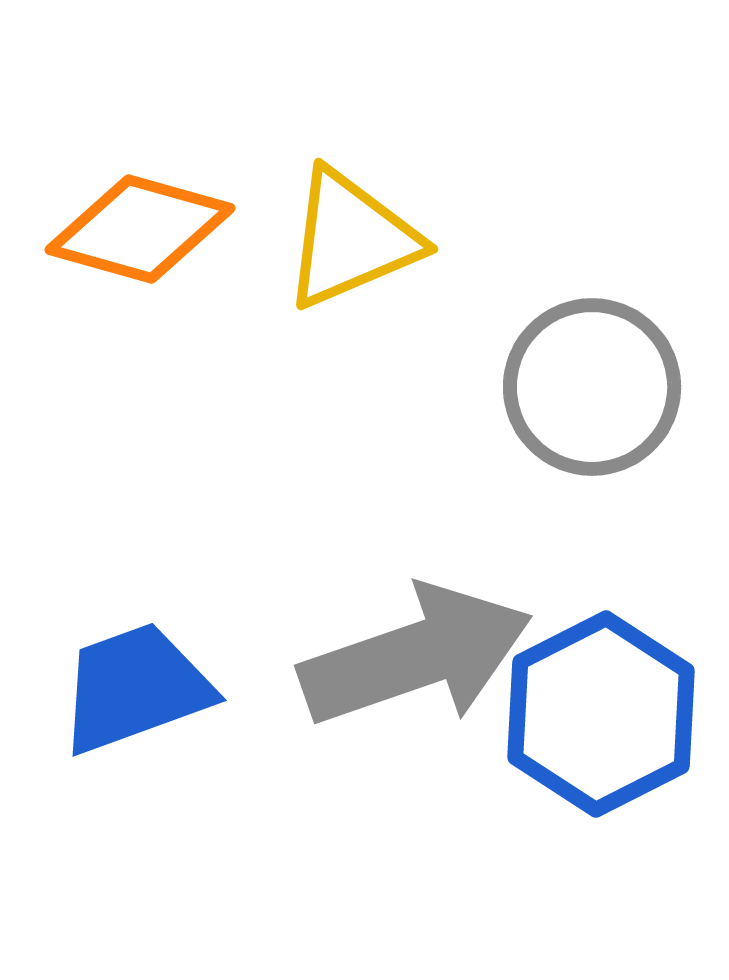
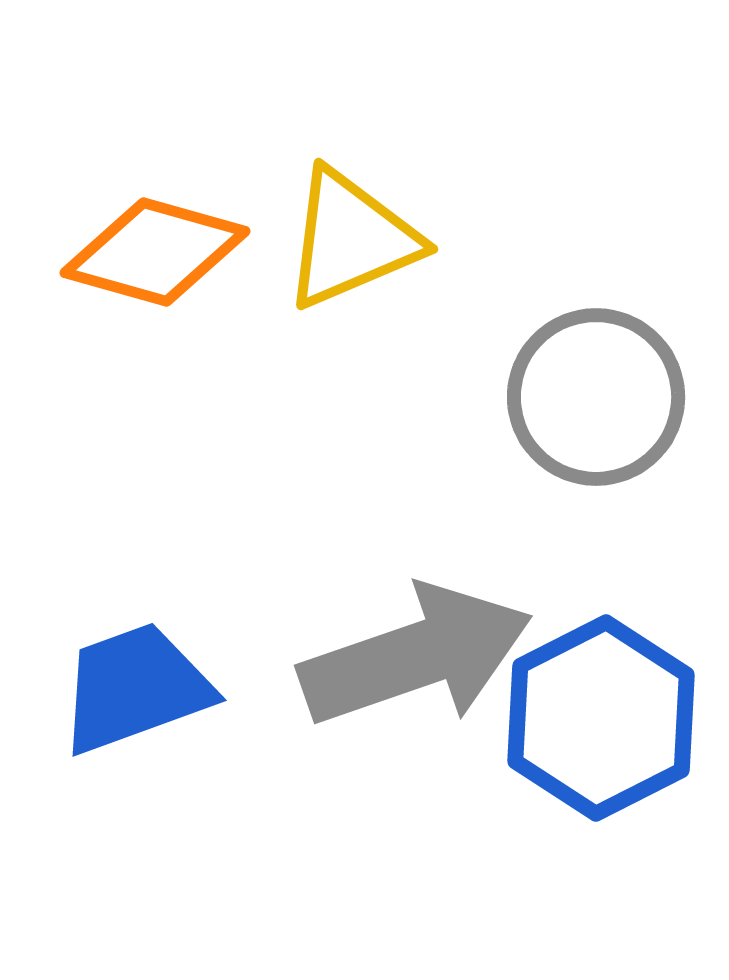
orange diamond: moved 15 px right, 23 px down
gray circle: moved 4 px right, 10 px down
blue hexagon: moved 4 px down
